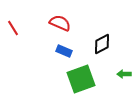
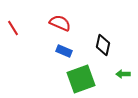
black diamond: moved 1 px right, 1 px down; rotated 50 degrees counterclockwise
green arrow: moved 1 px left
